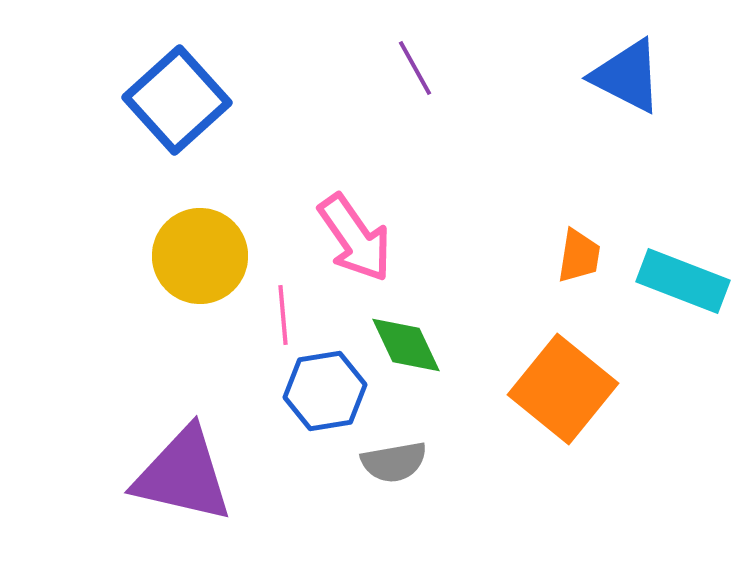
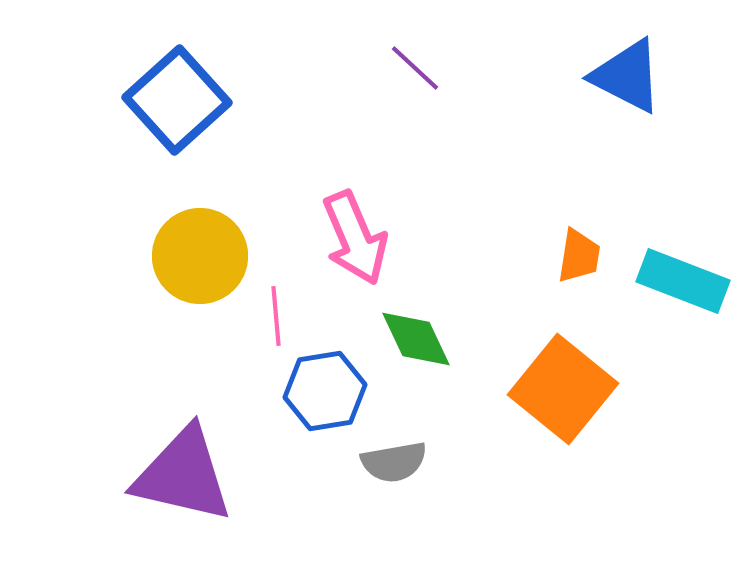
purple line: rotated 18 degrees counterclockwise
pink arrow: rotated 12 degrees clockwise
pink line: moved 7 px left, 1 px down
green diamond: moved 10 px right, 6 px up
